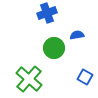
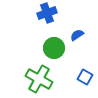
blue semicircle: rotated 24 degrees counterclockwise
green cross: moved 10 px right; rotated 12 degrees counterclockwise
